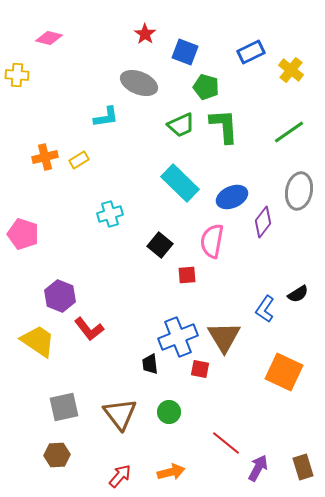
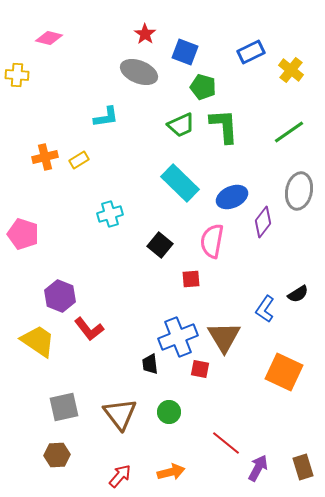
gray ellipse at (139, 83): moved 11 px up
green pentagon at (206, 87): moved 3 px left
red square at (187, 275): moved 4 px right, 4 px down
